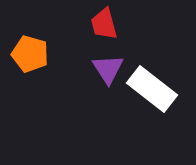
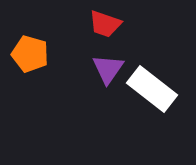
red trapezoid: moved 1 px right; rotated 56 degrees counterclockwise
purple triangle: rotated 8 degrees clockwise
